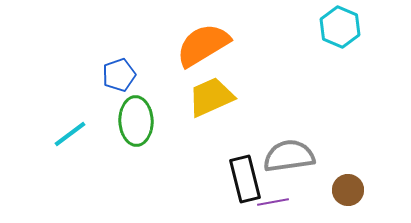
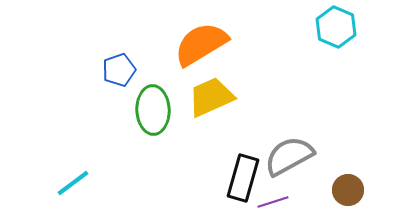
cyan hexagon: moved 4 px left
orange semicircle: moved 2 px left, 1 px up
blue pentagon: moved 5 px up
green ellipse: moved 17 px right, 11 px up
cyan line: moved 3 px right, 49 px down
gray semicircle: rotated 21 degrees counterclockwise
black rectangle: moved 2 px left, 1 px up; rotated 30 degrees clockwise
purple line: rotated 8 degrees counterclockwise
